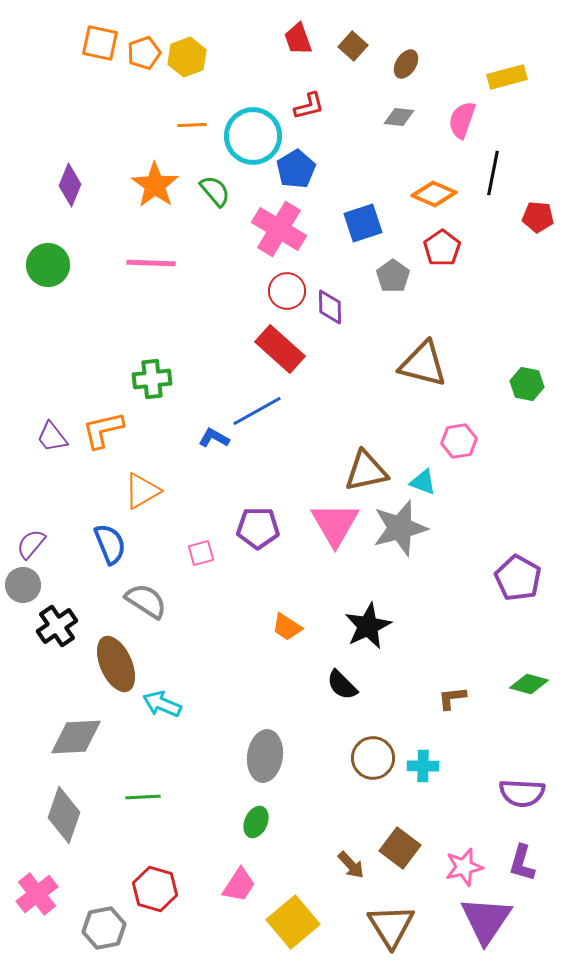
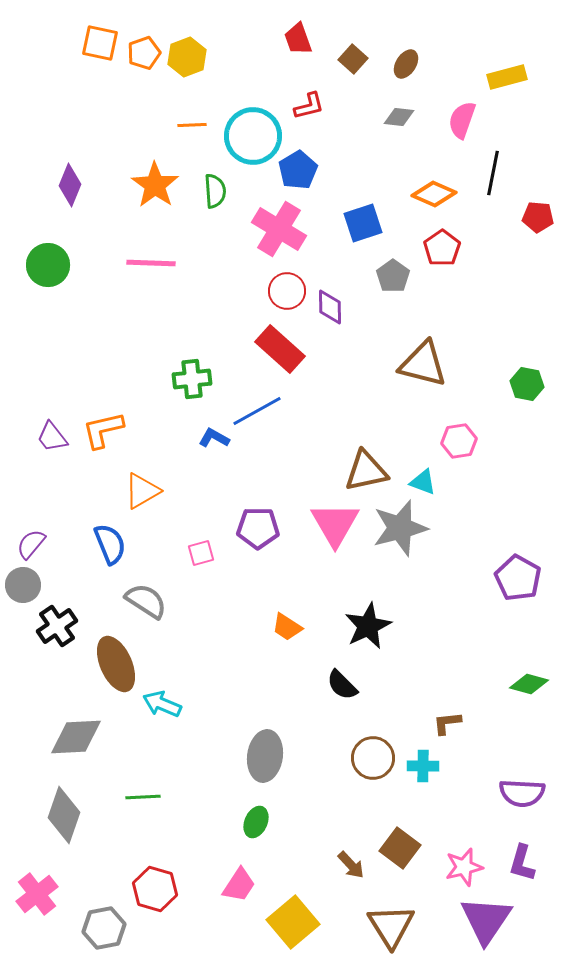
brown square at (353, 46): moved 13 px down
blue pentagon at (296, 169): moved 2 px right, 1 px down
green semicircle at (215, 191): rotated 36 degrees clockwise
green cross at (152, 379): moved 40 px right
brown L-shape at (452, 698): moved 5 px left, 25 px down
